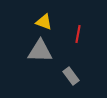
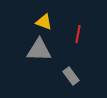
gray triangle: moved 1 px left, 1 px up
